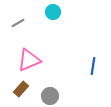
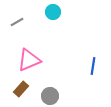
gray line: moved 1 px left, 1 px up
